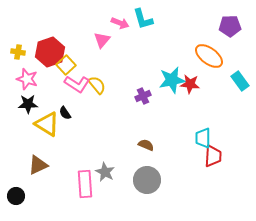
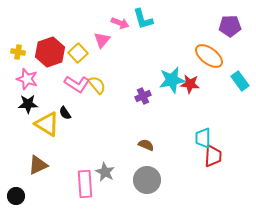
yellow square: moved 12 px right, 12 px up
